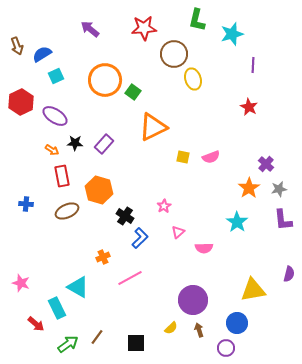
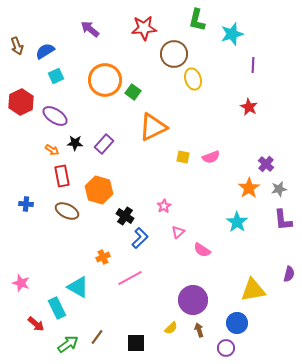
blue semicircle at (42, 54): moved 3 px right, 3 px up
brown ellipse at (67, 211): rotated 50 degrees clockwise
pink semicircle at (204, 248): moved 2 px left, 2 px down; rotated 36 degrees clockwise
